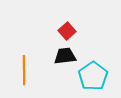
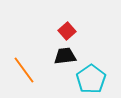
orange line: rotated 36 degrees counterclockwise
cyan pentagon: moved 2 px left, 3 px down
